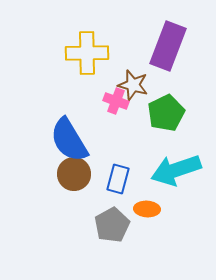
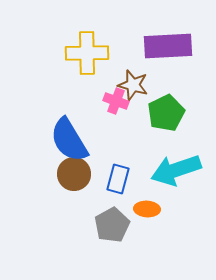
purple rectangle: rotated 66 degrees clockwise
